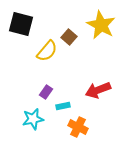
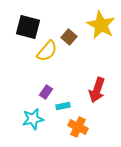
black square: moved 7 px right, 3 px down
red arrow: moved 1 px left; rotated 50 degrees counterclockwise
